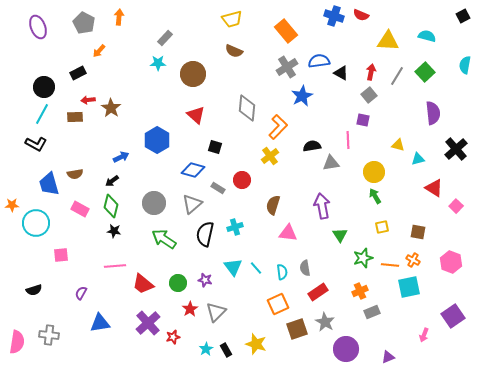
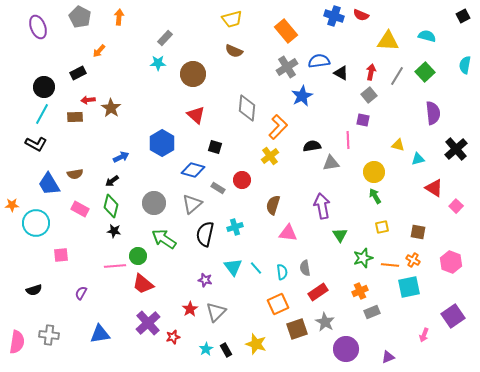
gray pentagon at (84, 23): moved 4 px left, 6 px up
blue hexagon at (157, 140): moved 5 px right, 3 px down
blue trapezoid at (49, 184): rotated 15 degrees counterclockwise
green circle at (178, 283): moved 40 px left, 27 px up
blue triangle at (100, 323): moved 11 px down
